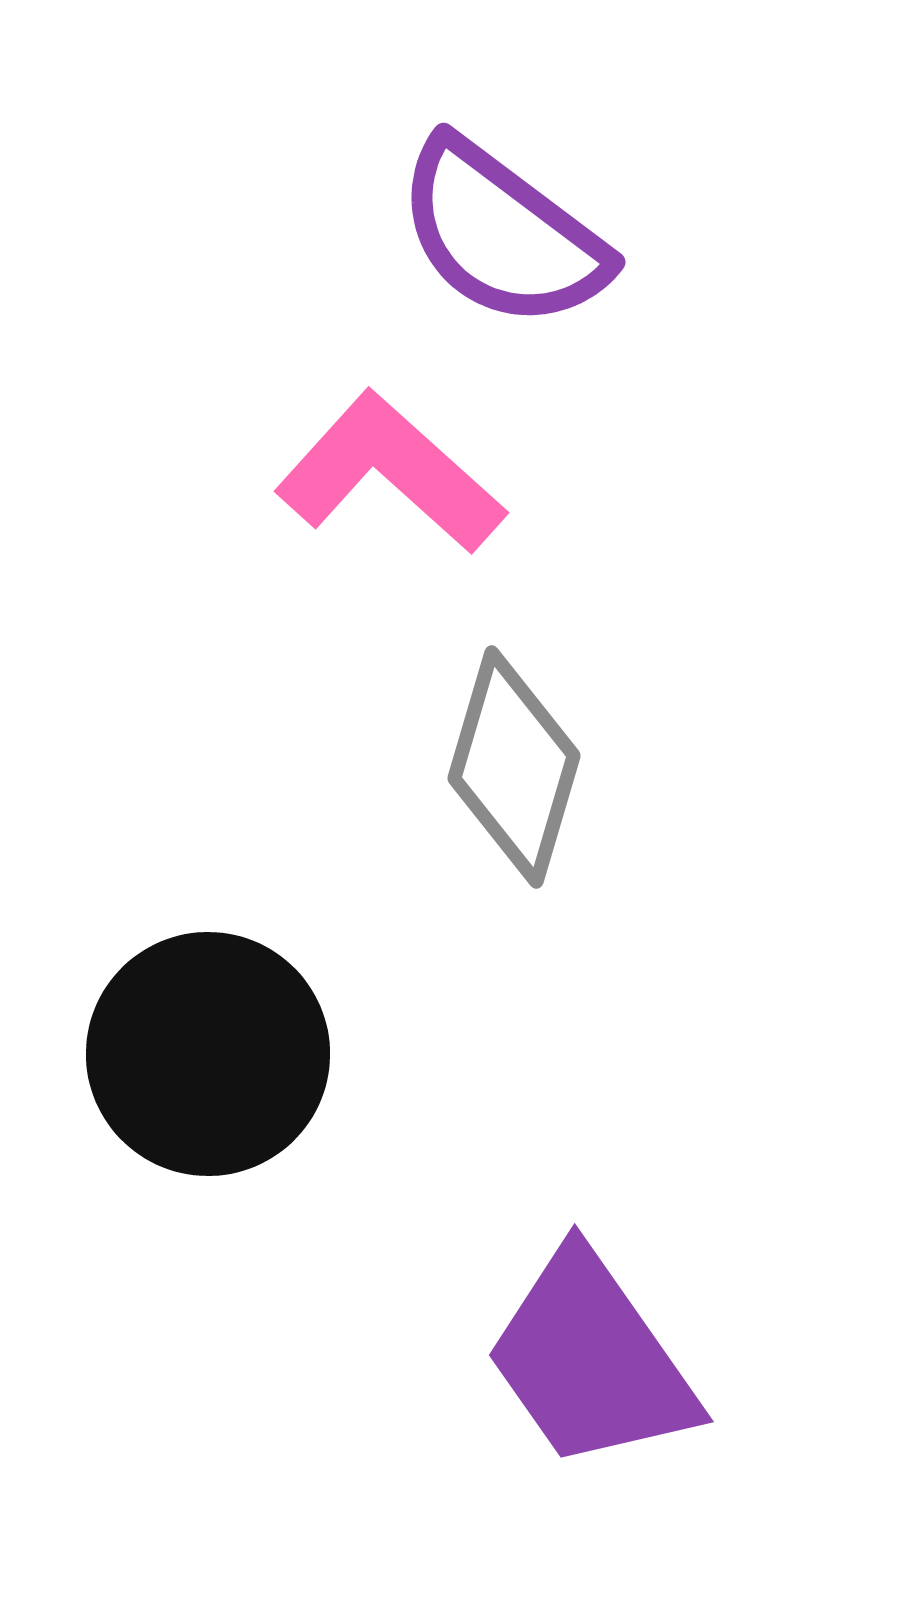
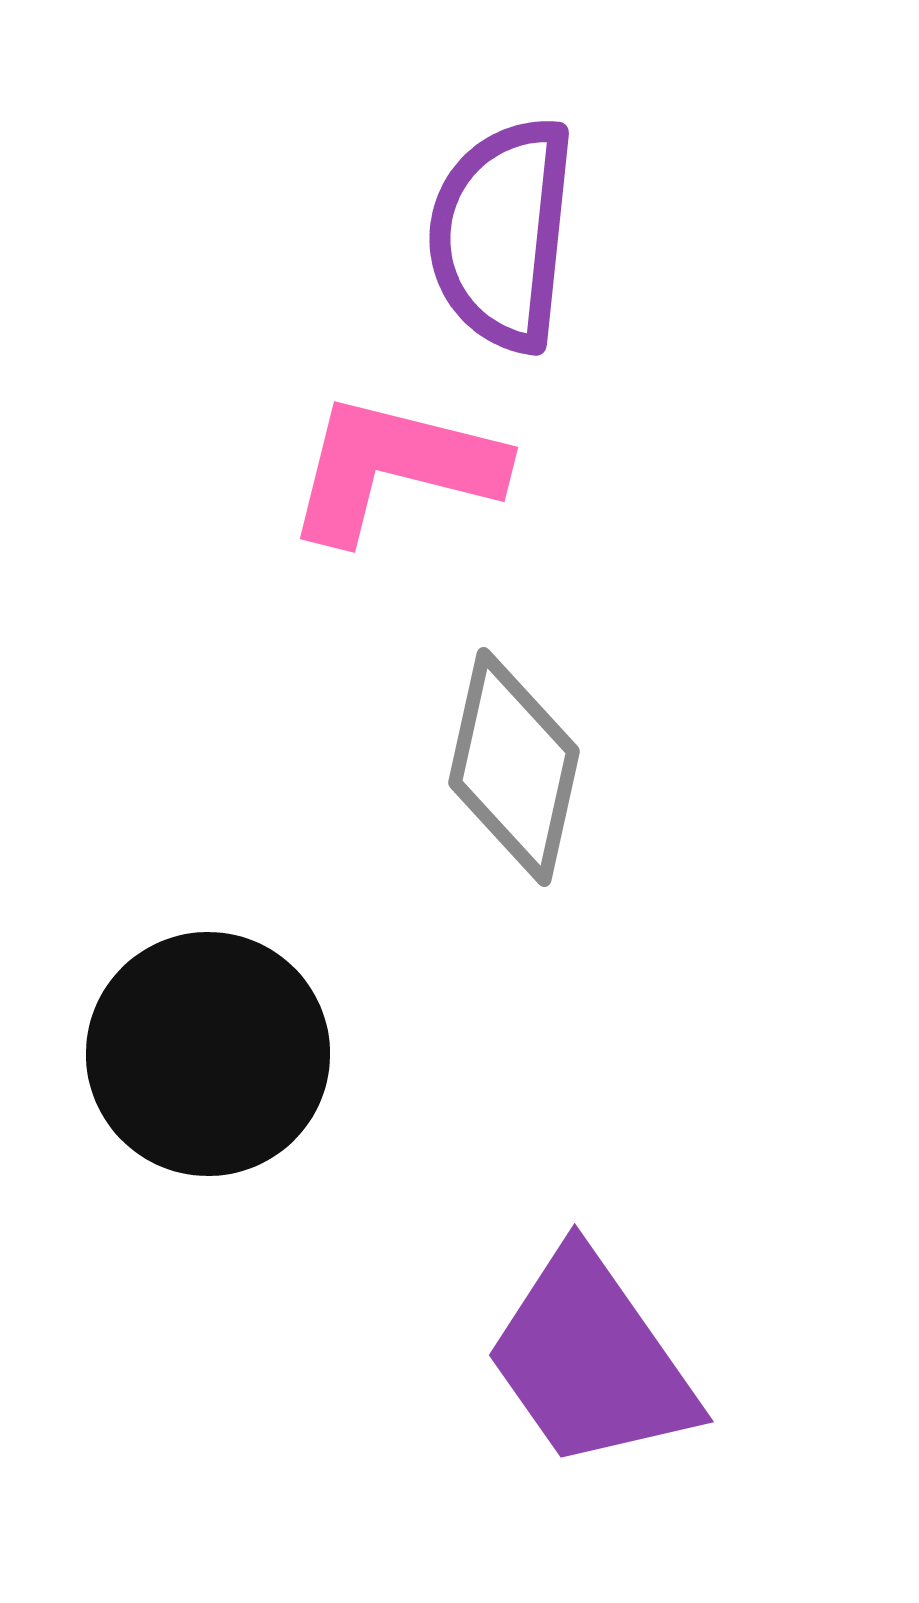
purple semicircle: rotated 59 degrees clockwise
pink L-shape: moved 4 px right, 5 px up; rotated 28 degrees counterclockwise
gray diamond: rotated 4 degrees counterclockwise
